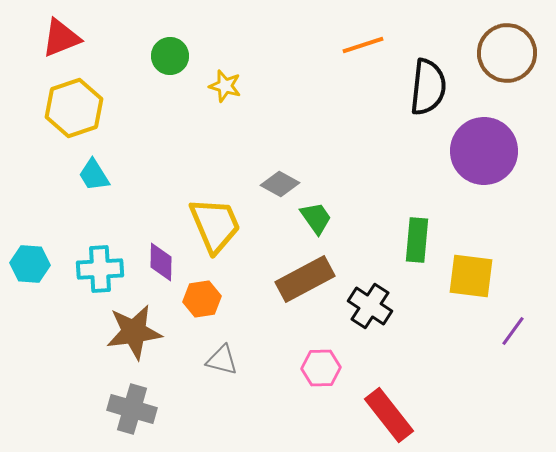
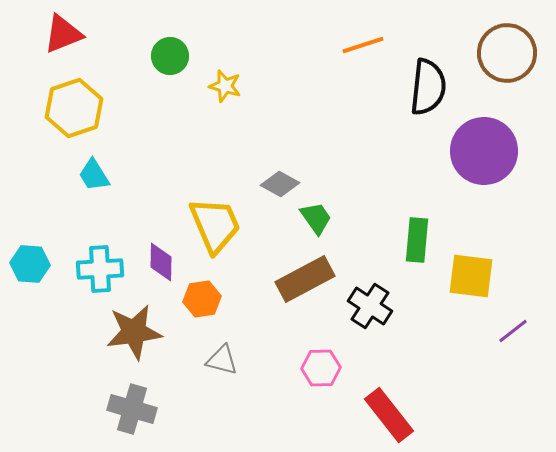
red triangle: moved 2 px right, 4 px up
purple line: rotated 16 degrees clockwise
